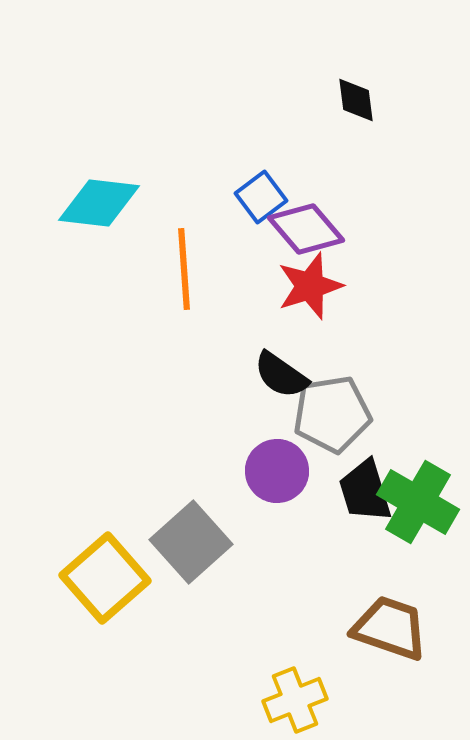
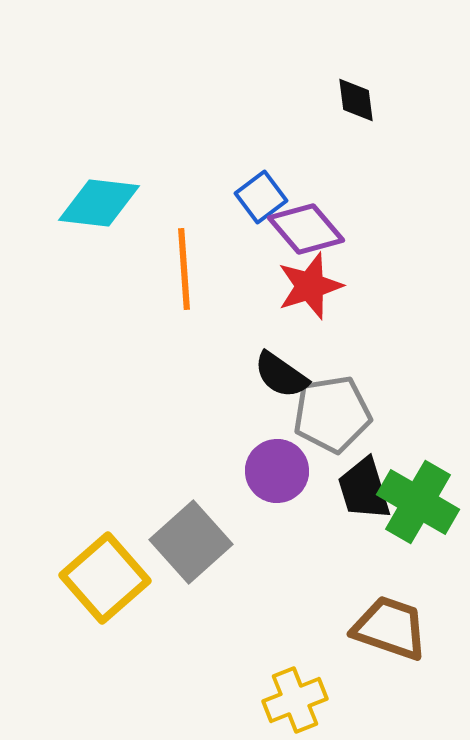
black trapezoid: moved 1 px left, 2 px up
